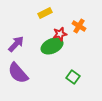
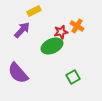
yellow rectangle: moved 11 px left, 2 px up
orange cross: moved 2 px left
red star: moved 1 px right, 2 px up
purple arrow: moved 6 px right, 14 px up
green square: rotated 24 degrees clockwise
